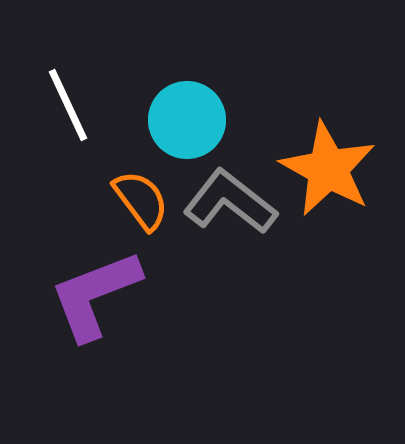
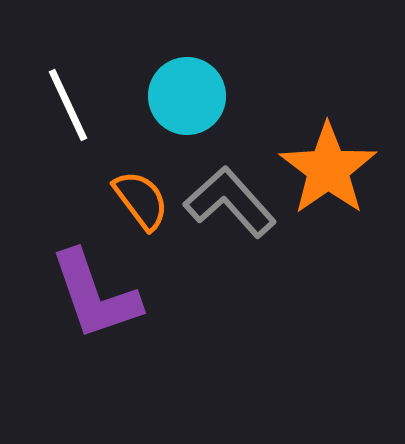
cyan circle: moved 24 px up
orange star: rotated 8 degrees clockwise
gray L-shape: rotated 10 degrees clockwise
purple L-shape: rotated 88 degrees counterclockwise
